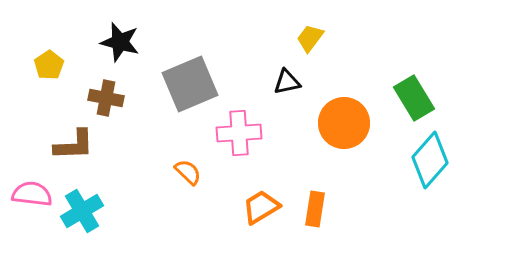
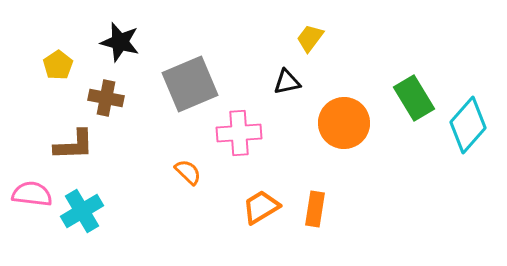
yellow pentagon: moved 9 px right
cyan diamond: moved 38 px right, 35 px up
